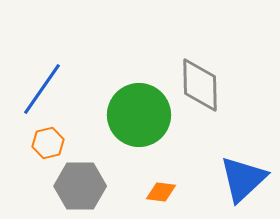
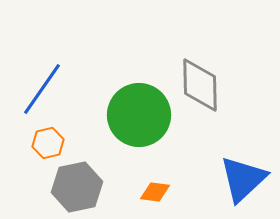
gray hexagon: moved 3 px left, 1 px down; rotated 12 degrees counterclockwise
orange diamond: moved 6 px left
